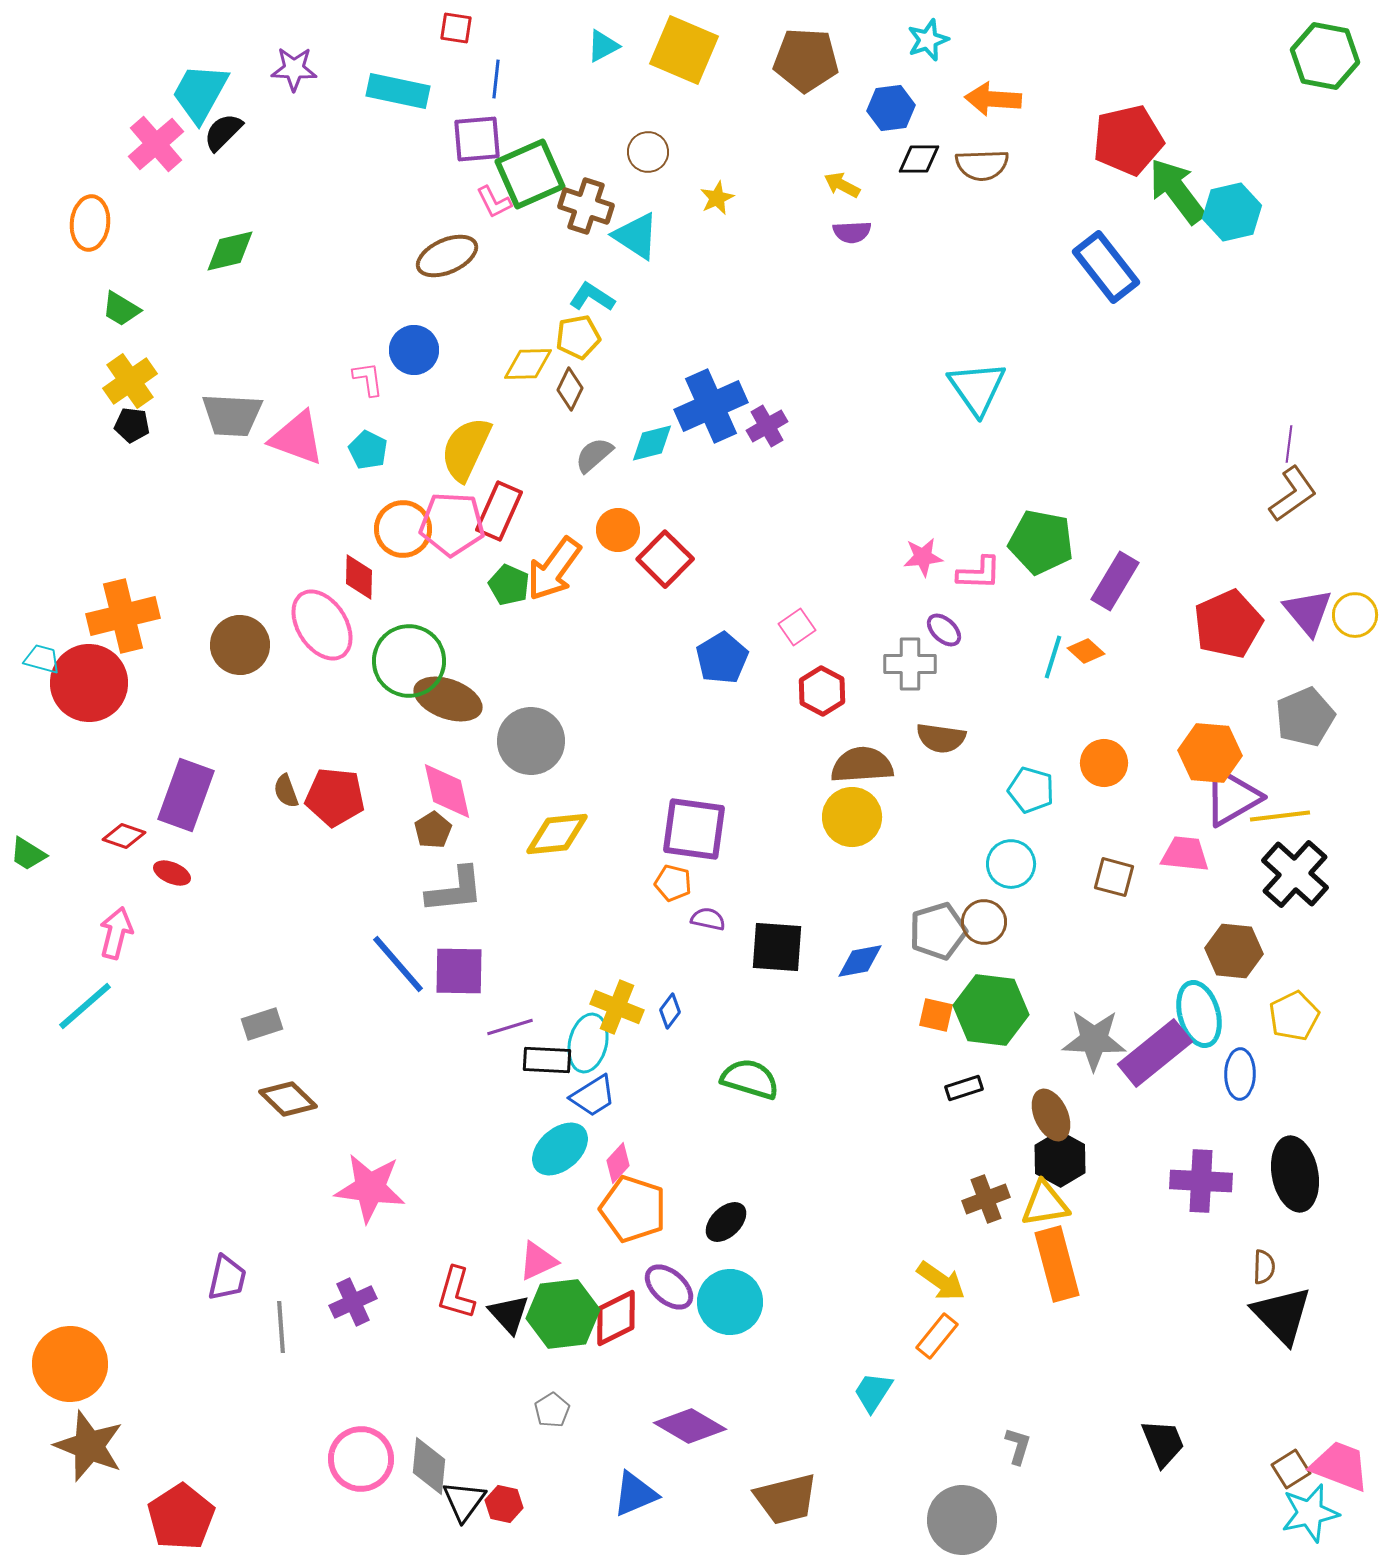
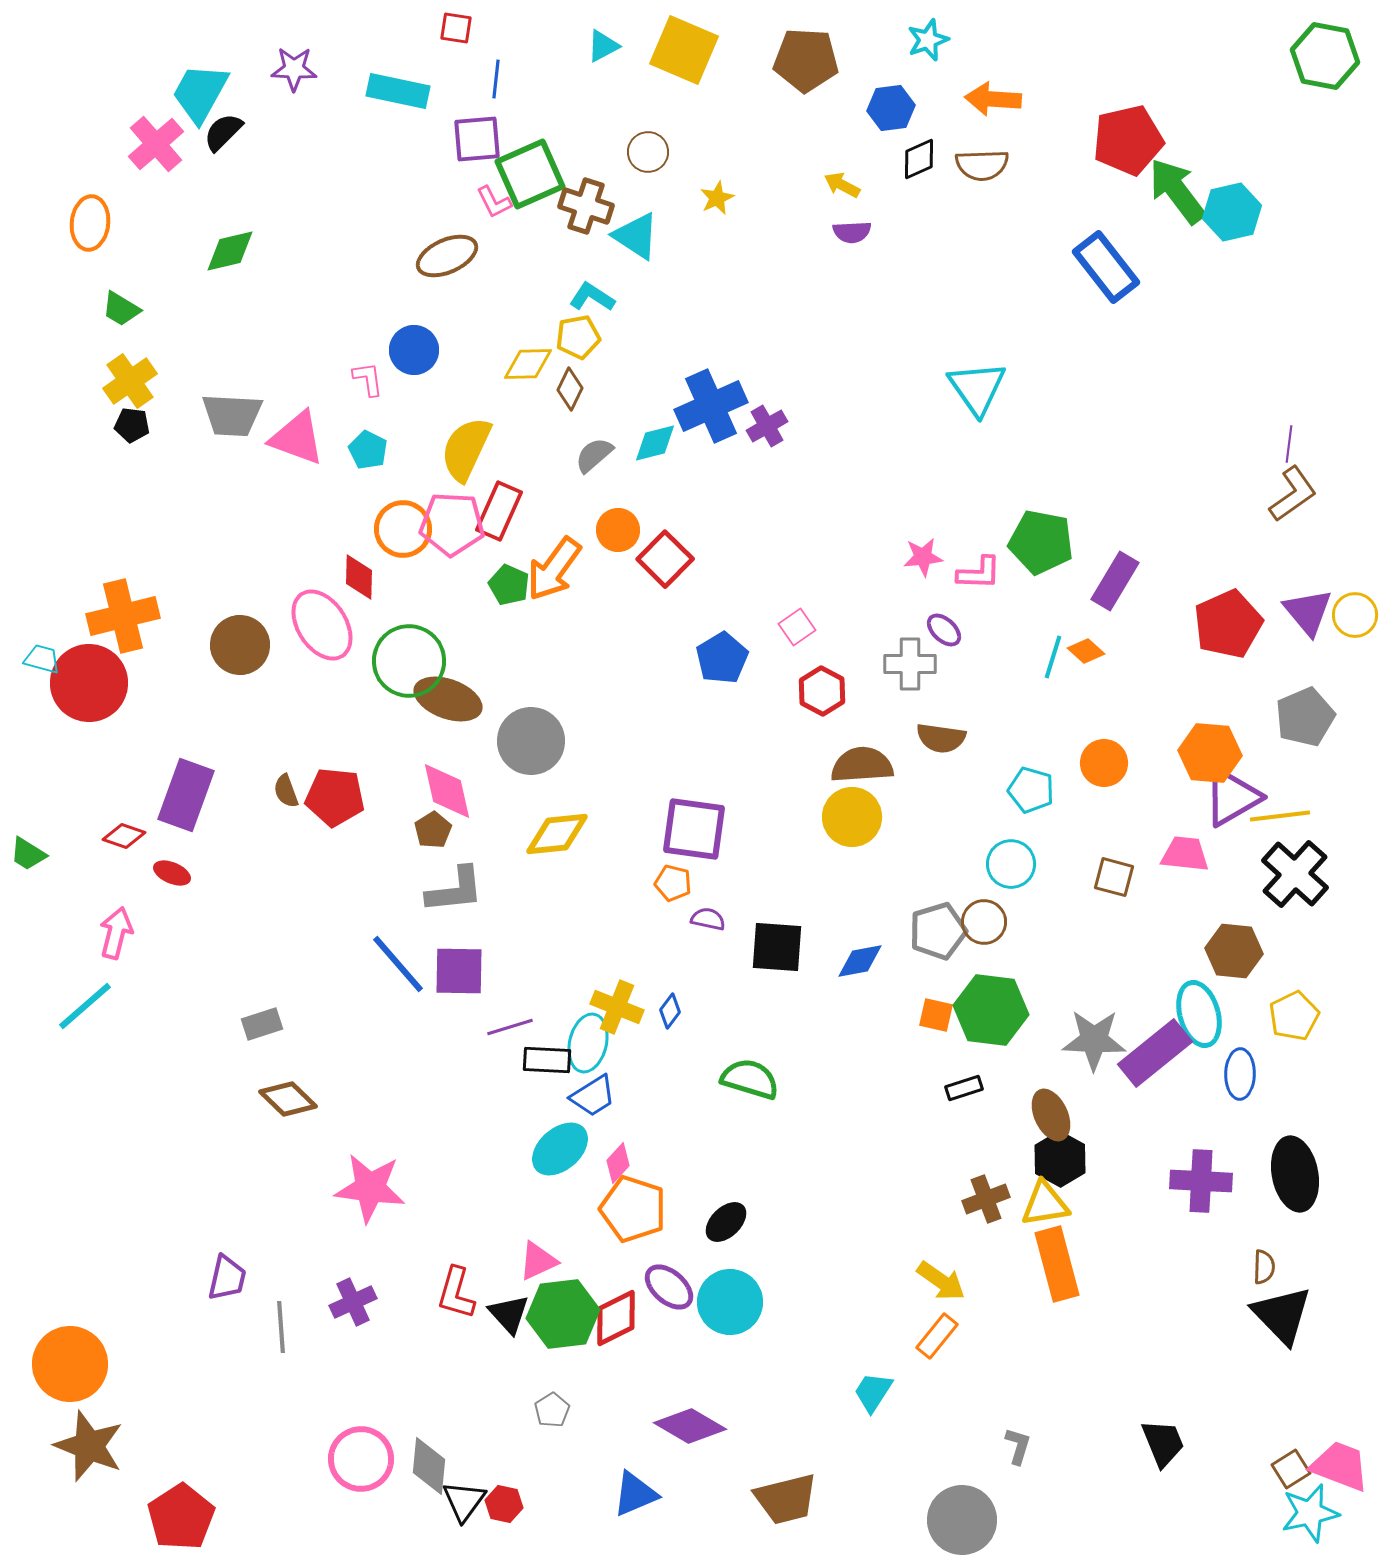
black diamond at (919, 159): rotated 24 degrees counterclockwise
cyan diamond at (652, 443): moved 3 px right
